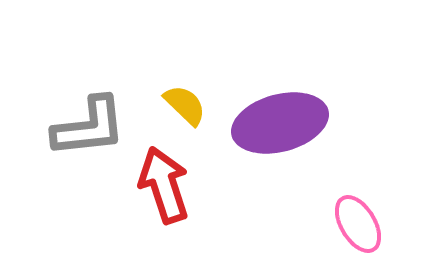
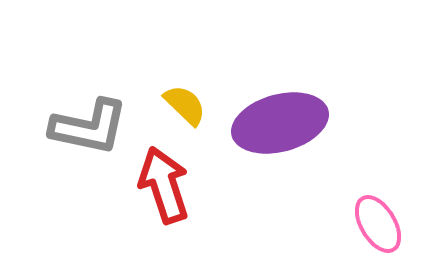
gray L-shape: rotated 18 degrees clockwise
pink ellipse: moved 20 px right
